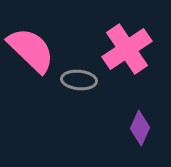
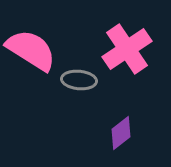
pink semicircle: rotated 12 degrees counterclockwise
purple diamond: moved 19 px left, 5 px down; rotated 28 degrees clockwise
